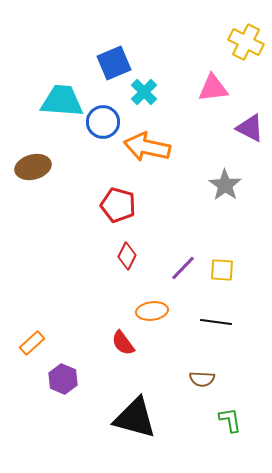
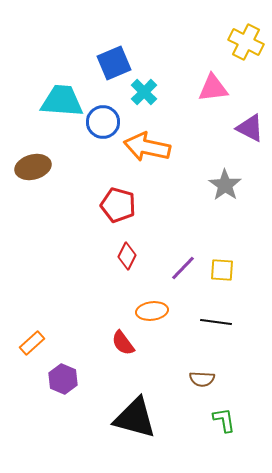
green L-shape: moved 6 px left
